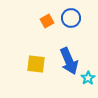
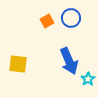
yellow square: moved 18 px left
cyan star: moved 1 px down
